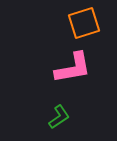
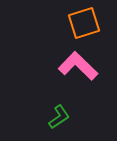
pink L-shape: moved 5 px right, 2 px up; rotated 126 degrees counterclockwise
